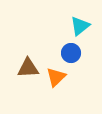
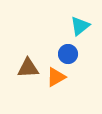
blue circle: moved 3 px left, 1 px down
orange triangle: rotated 15 degrees clockwise
